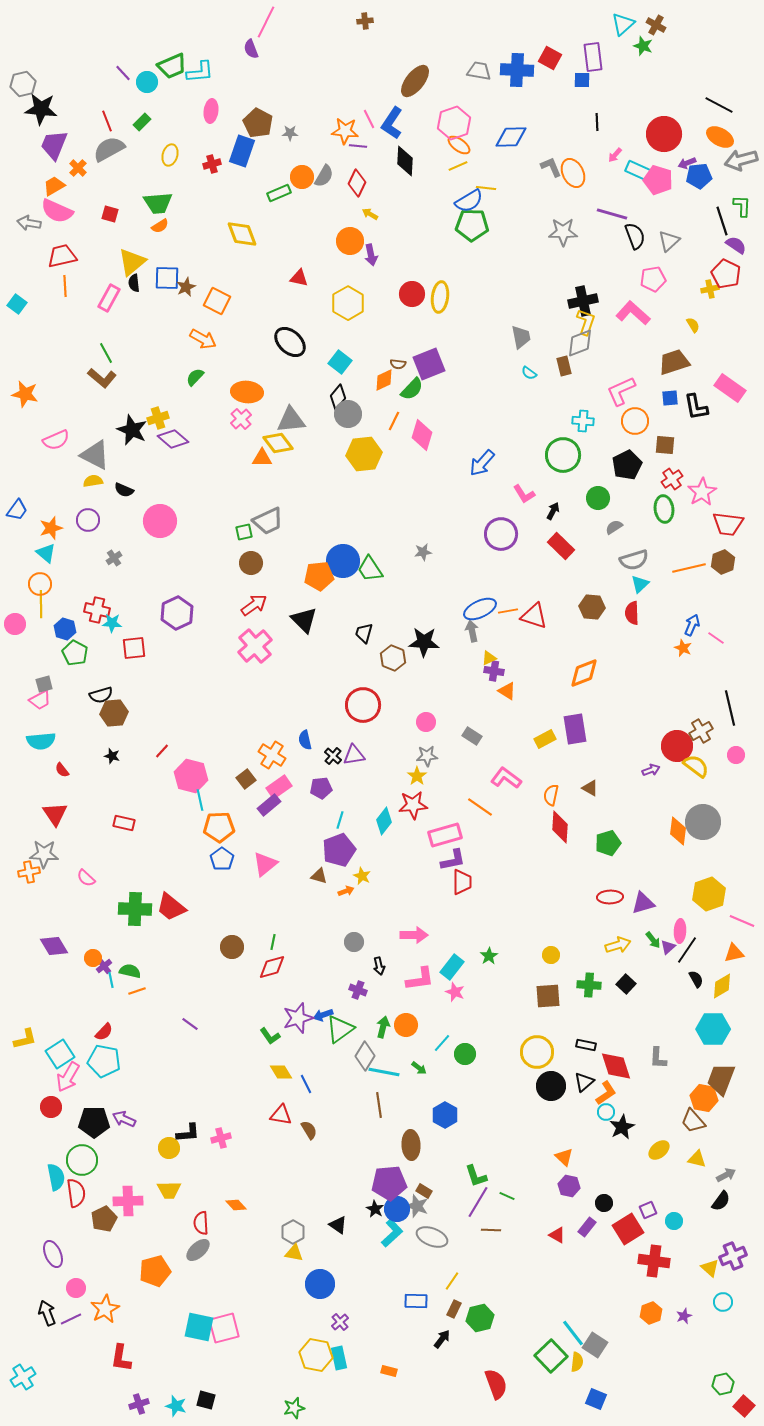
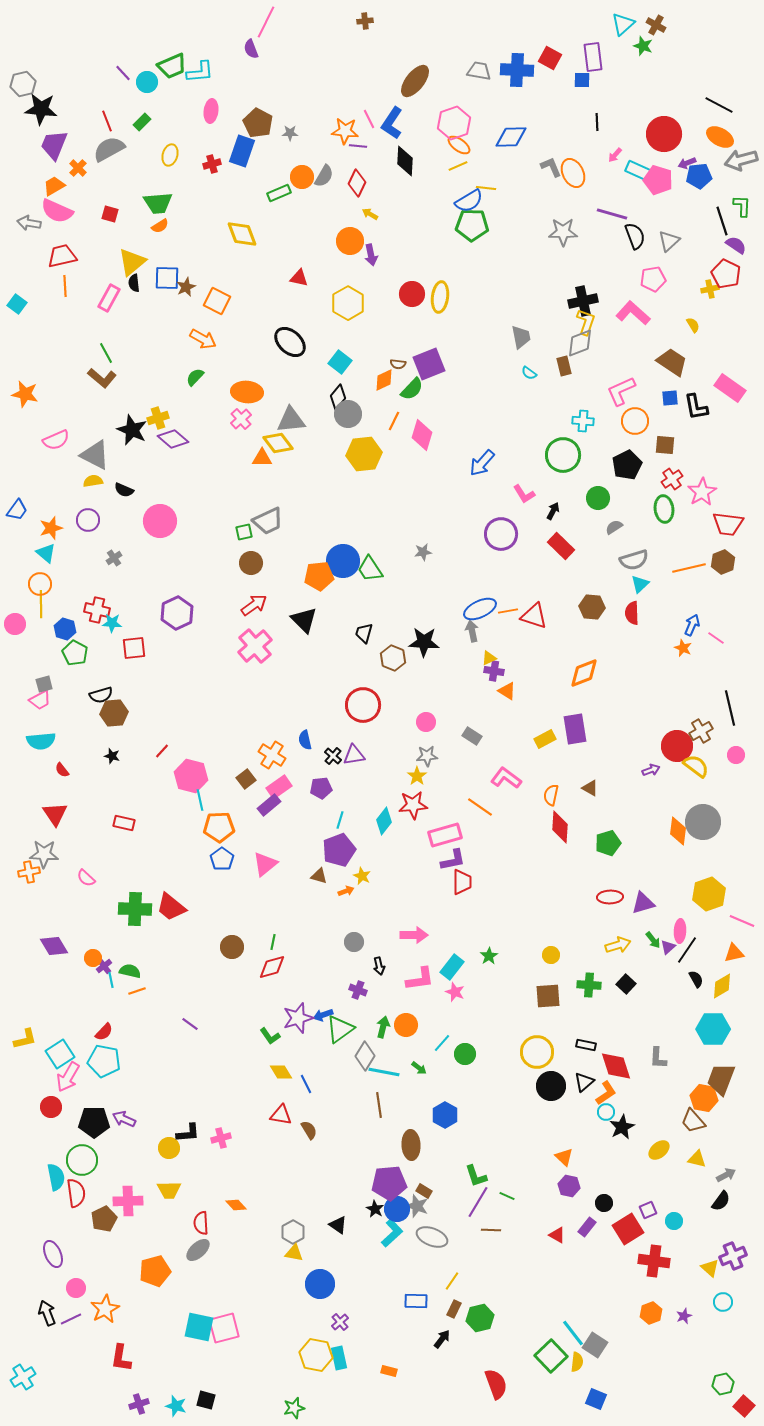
brown trapezoid at (674, 362): moved 2 px left; rotated 52 degrees clockwise
